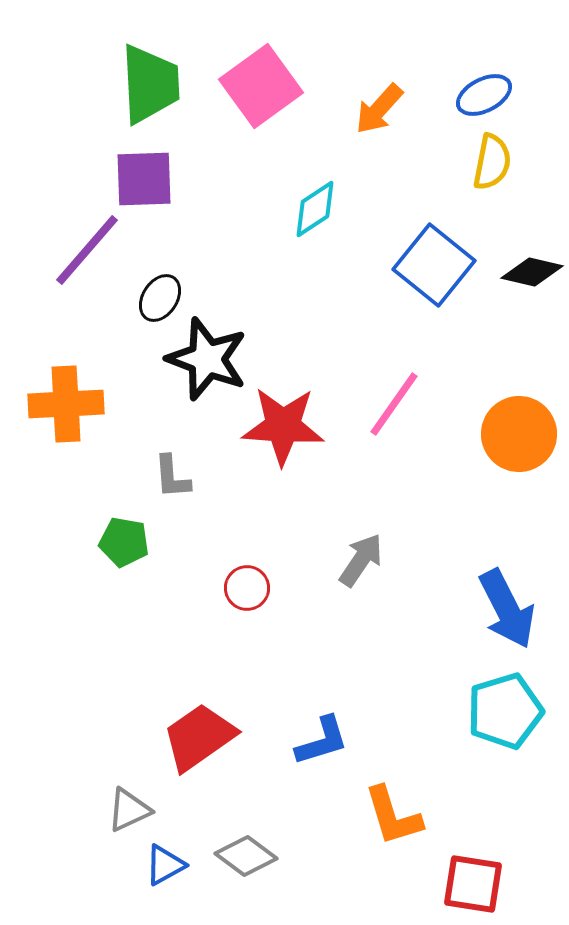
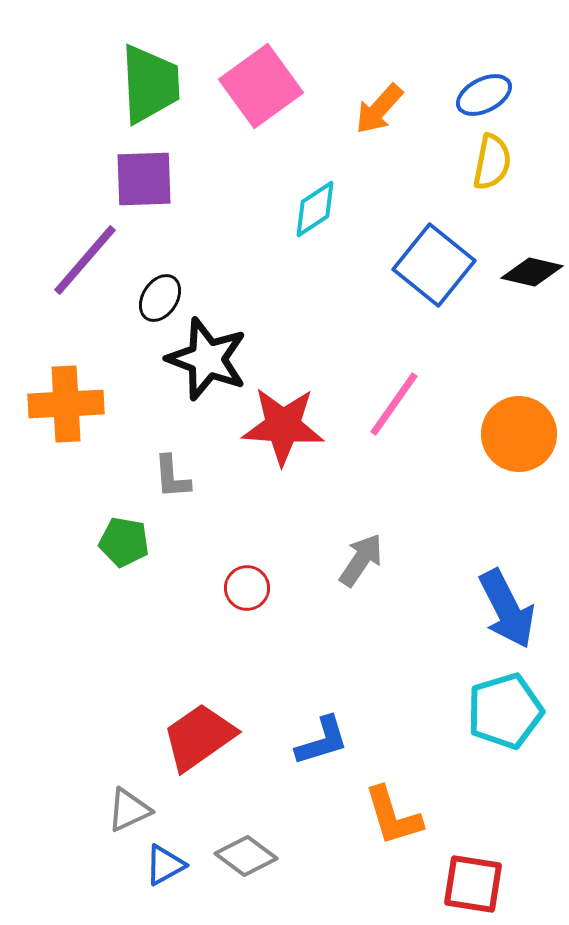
purple line: moved 2 px left, 10 px down
